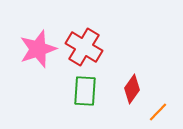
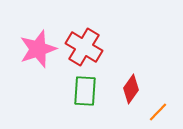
red diamond: moved 1 px left
